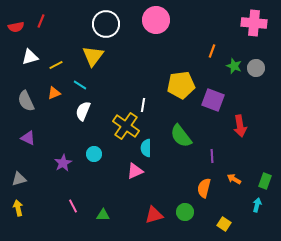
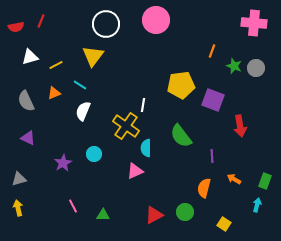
red triangle: rotated 12 degrees counterclockwise
